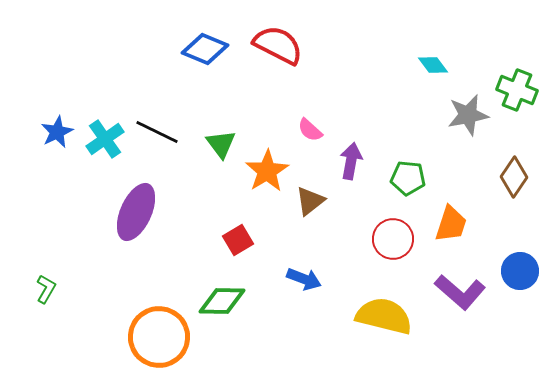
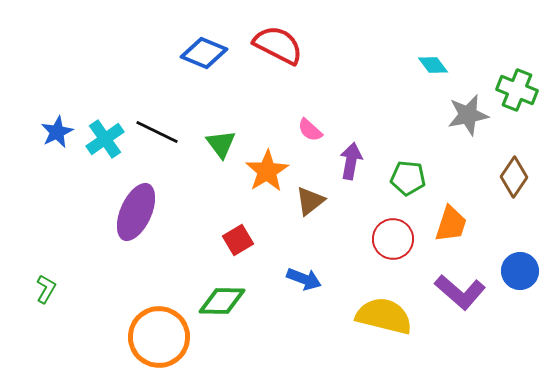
blue diamond: moved 1 px left, 4 px down
